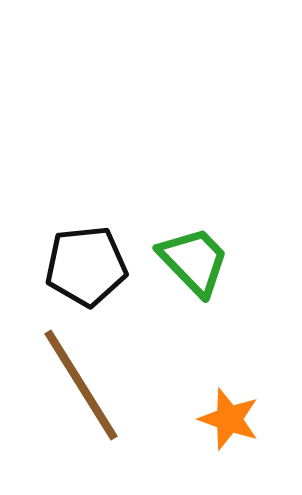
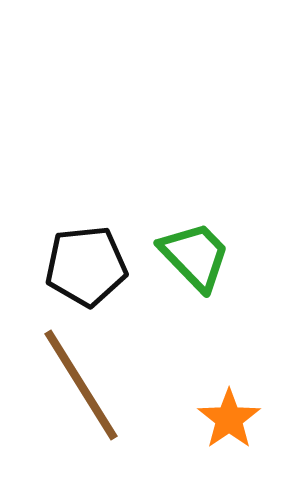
green trapezoid: moved 1 px right, 5 px up
orange star: rotated 18 degrees clockwise
